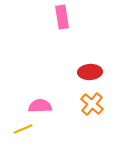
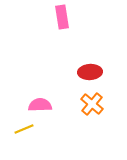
pink semicircle: moved 1 px up
yellow line: moved 1 px right
